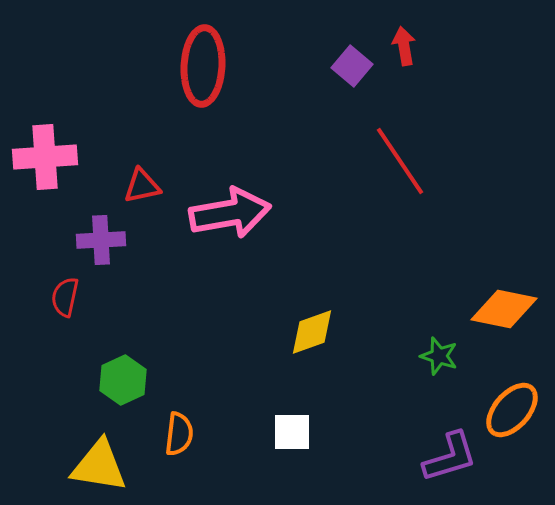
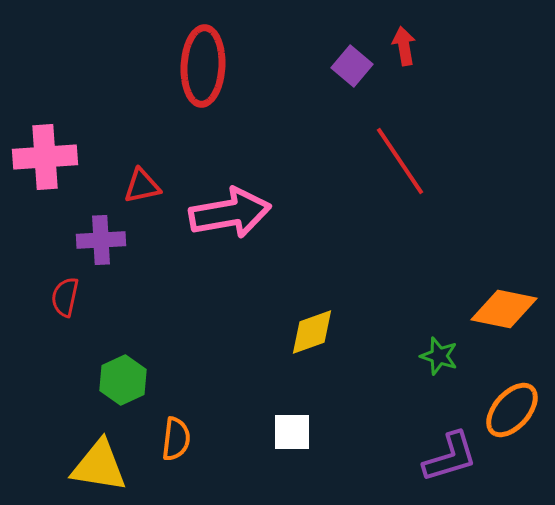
orange semicircle: moved 3 px left, 5 px down
